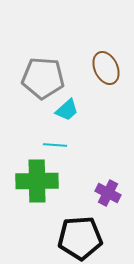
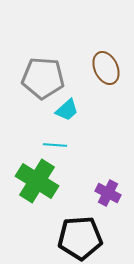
green cross: rotated 33 degrees clockwise
